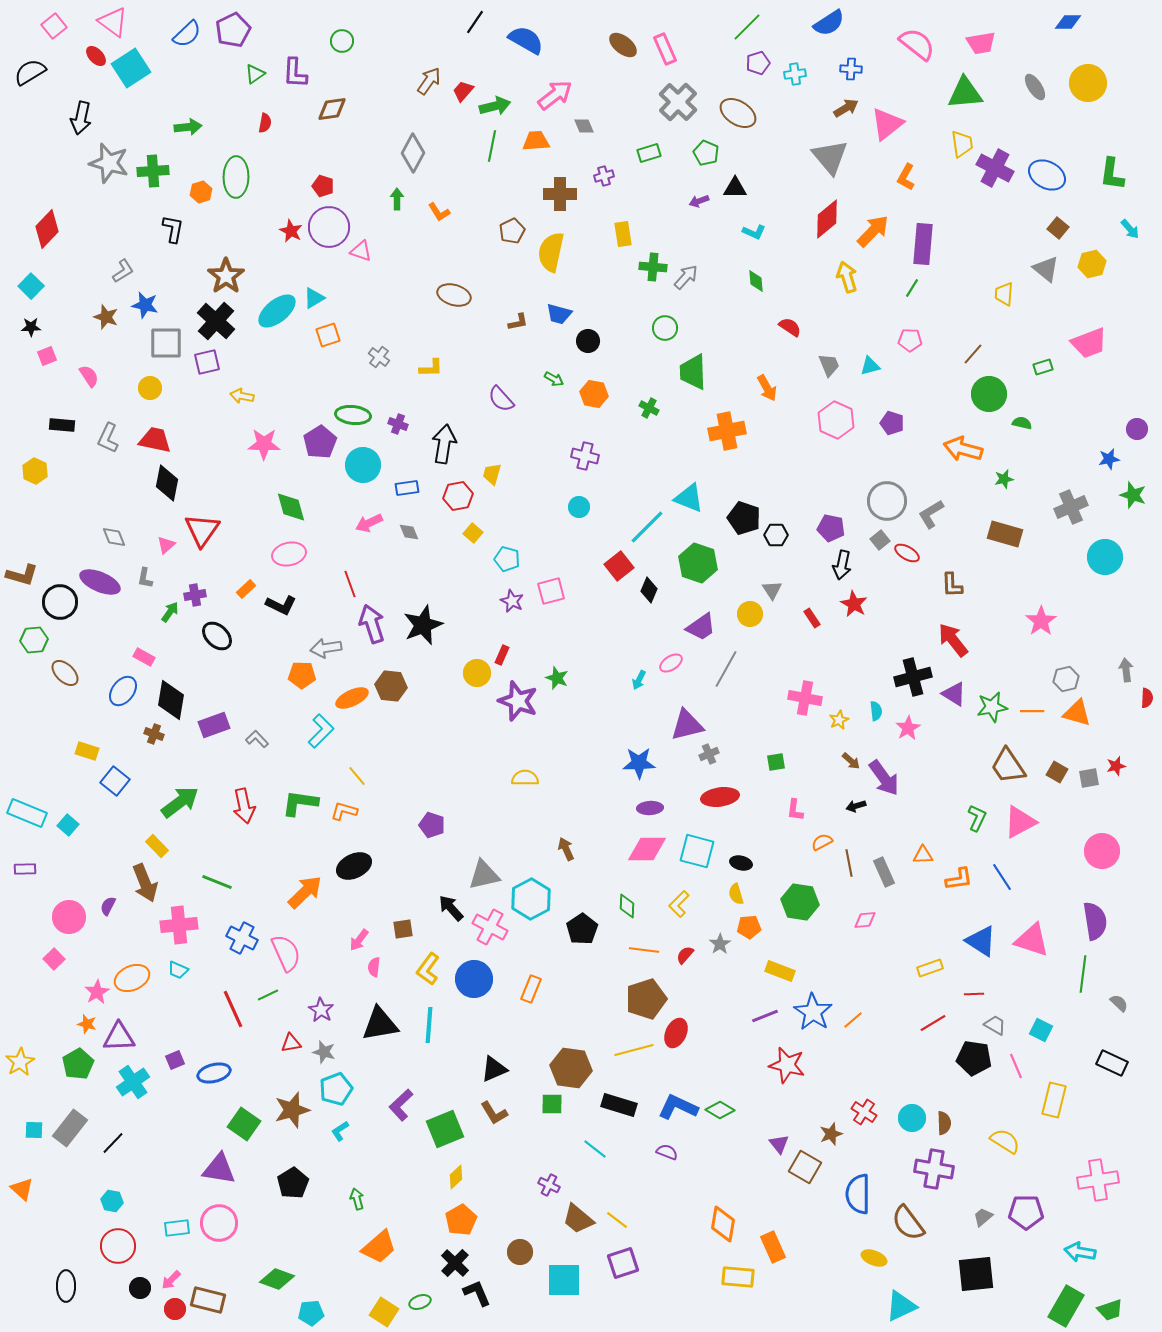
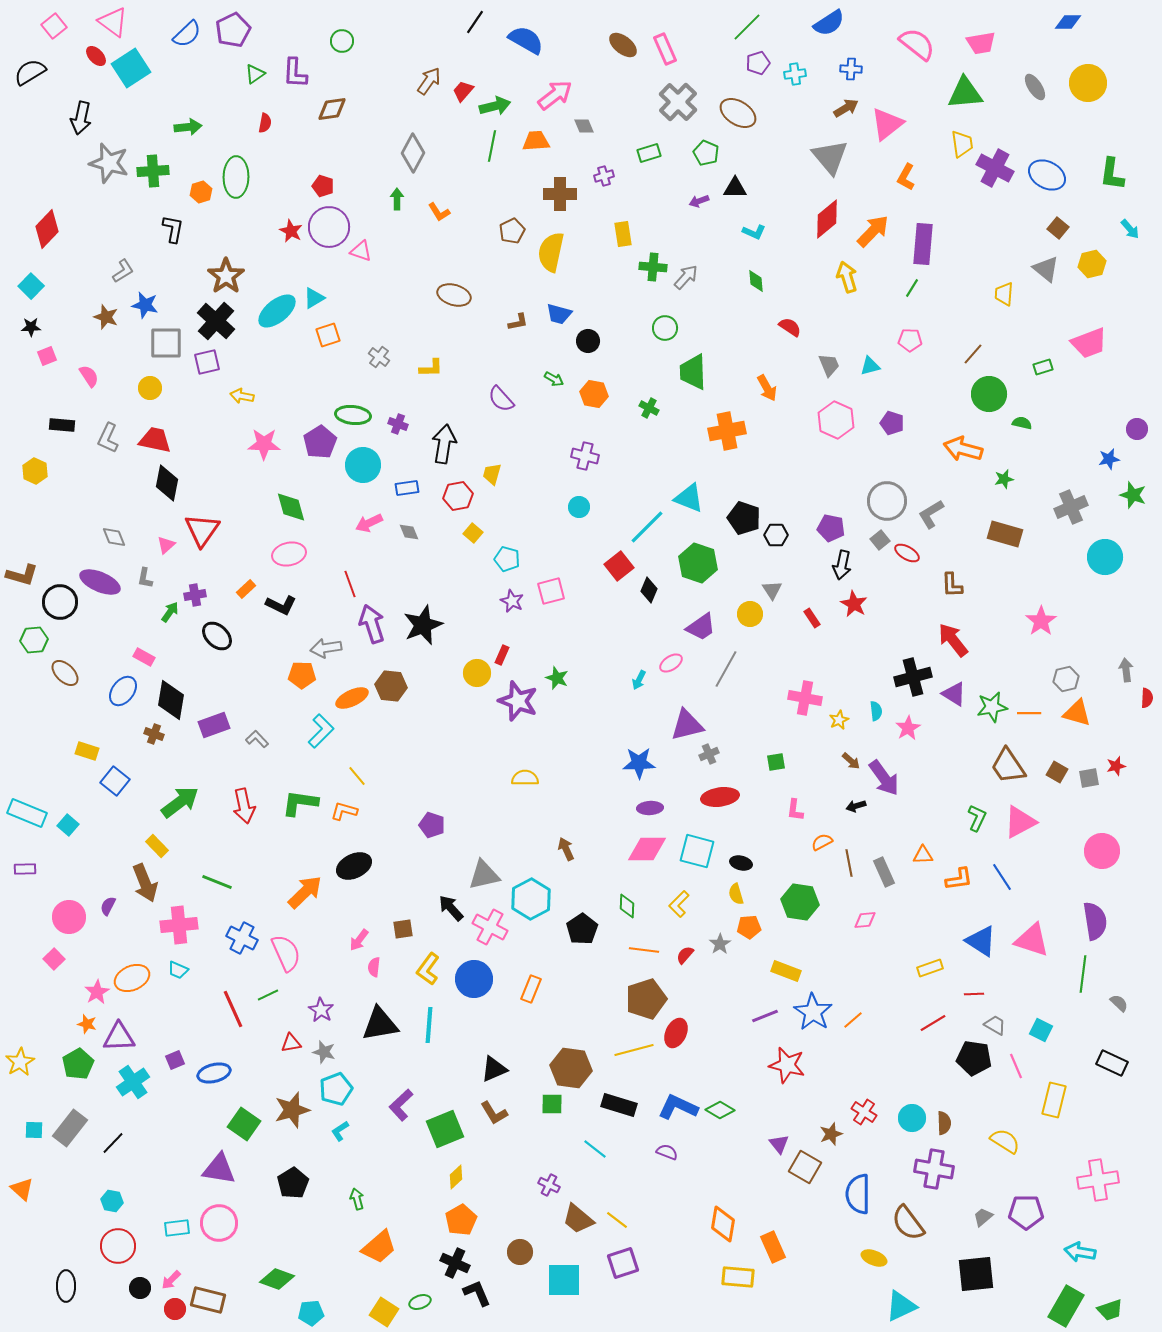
orange line at (1032, 711): moved 3 px left, 2 px down
yellow rectangle at (780, 971): moved 6 px right
black cross at (455, 1263): rotated 20 degrees counterclockwise
